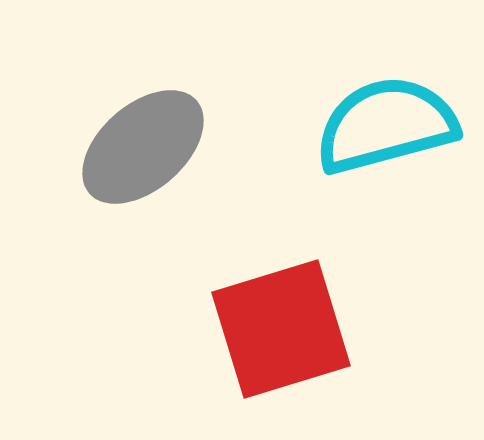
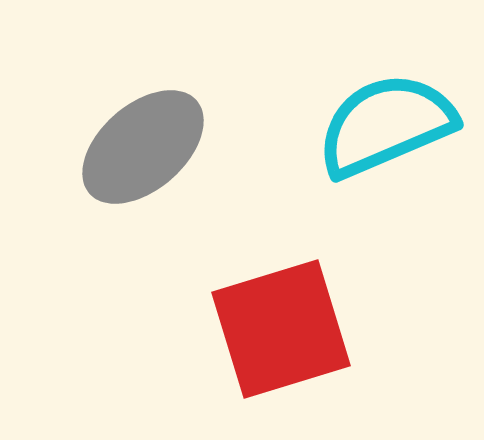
cyan semicircle: rotated 8 degrees counterclockwise
